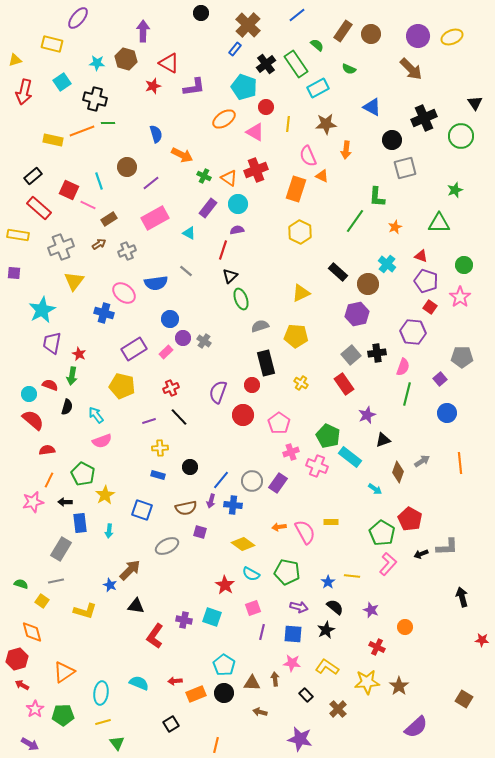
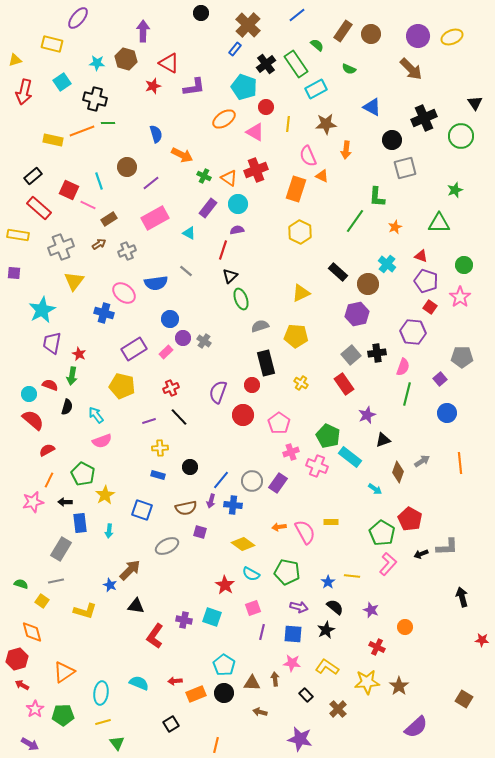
cyan rectangle at (318, 88): moved 2 px left, 1 px down
red semicircle at (47, 450): rotated 21 degrees counterclockwise
